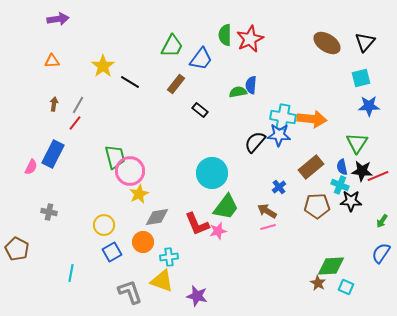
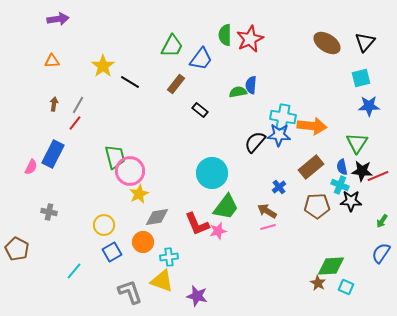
orange arrow at (312, 119): moved 7 px down
cyan line at (71, 273): moved 3 px right, 2 px up; rotated 30 degrees clockwise
